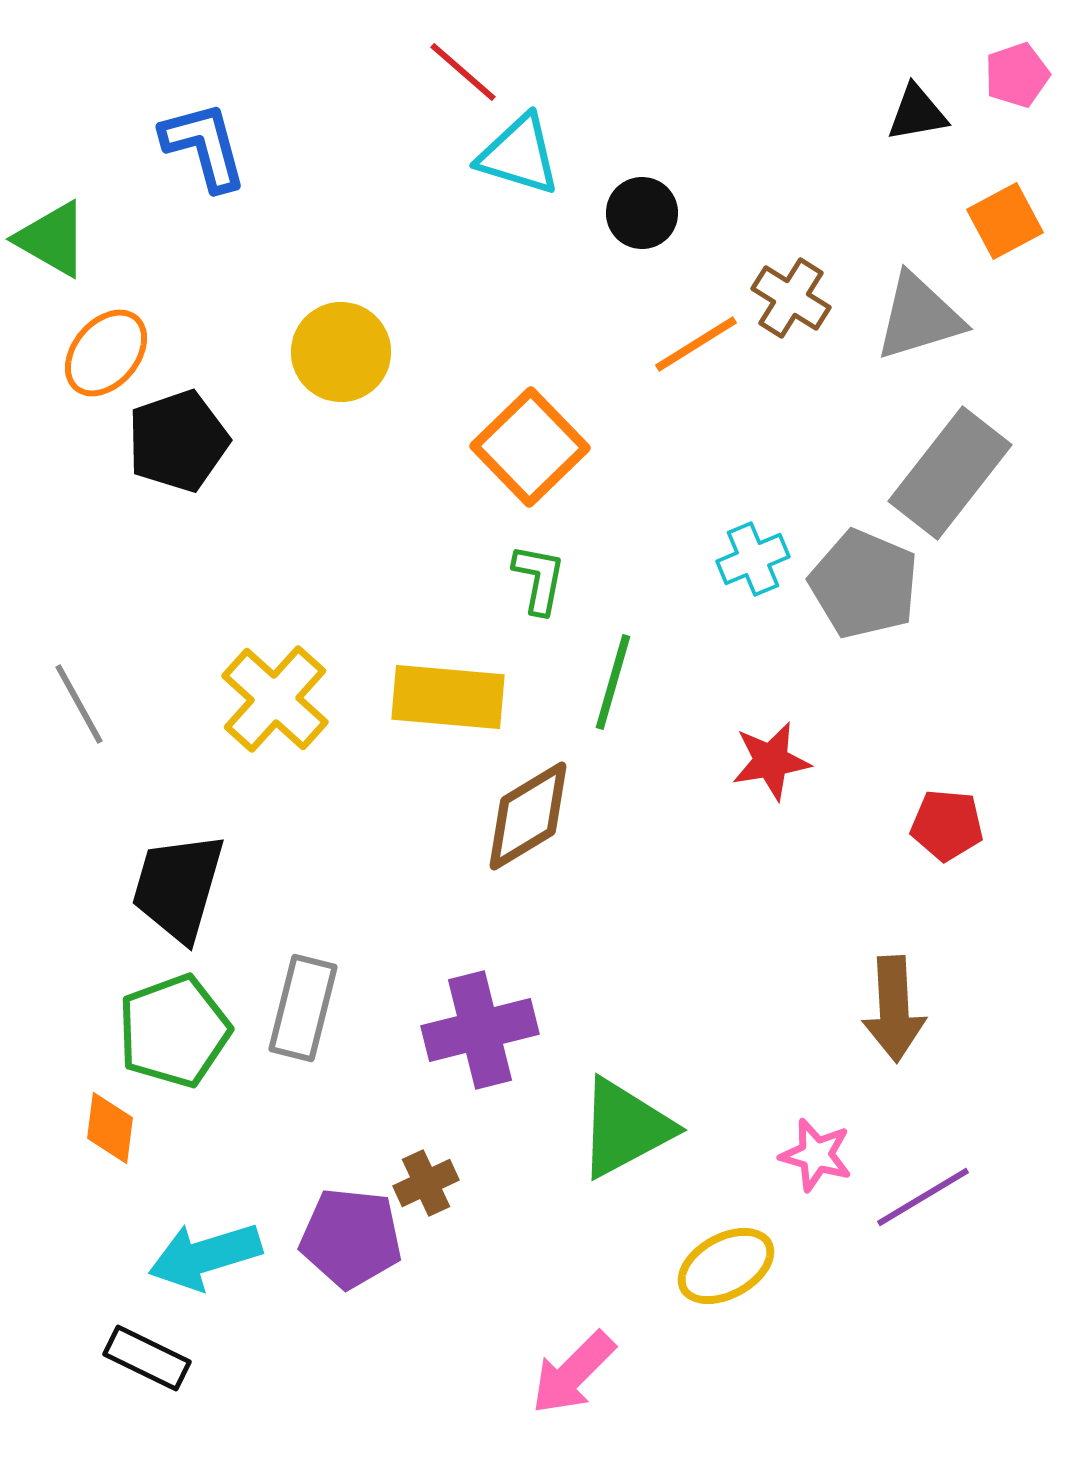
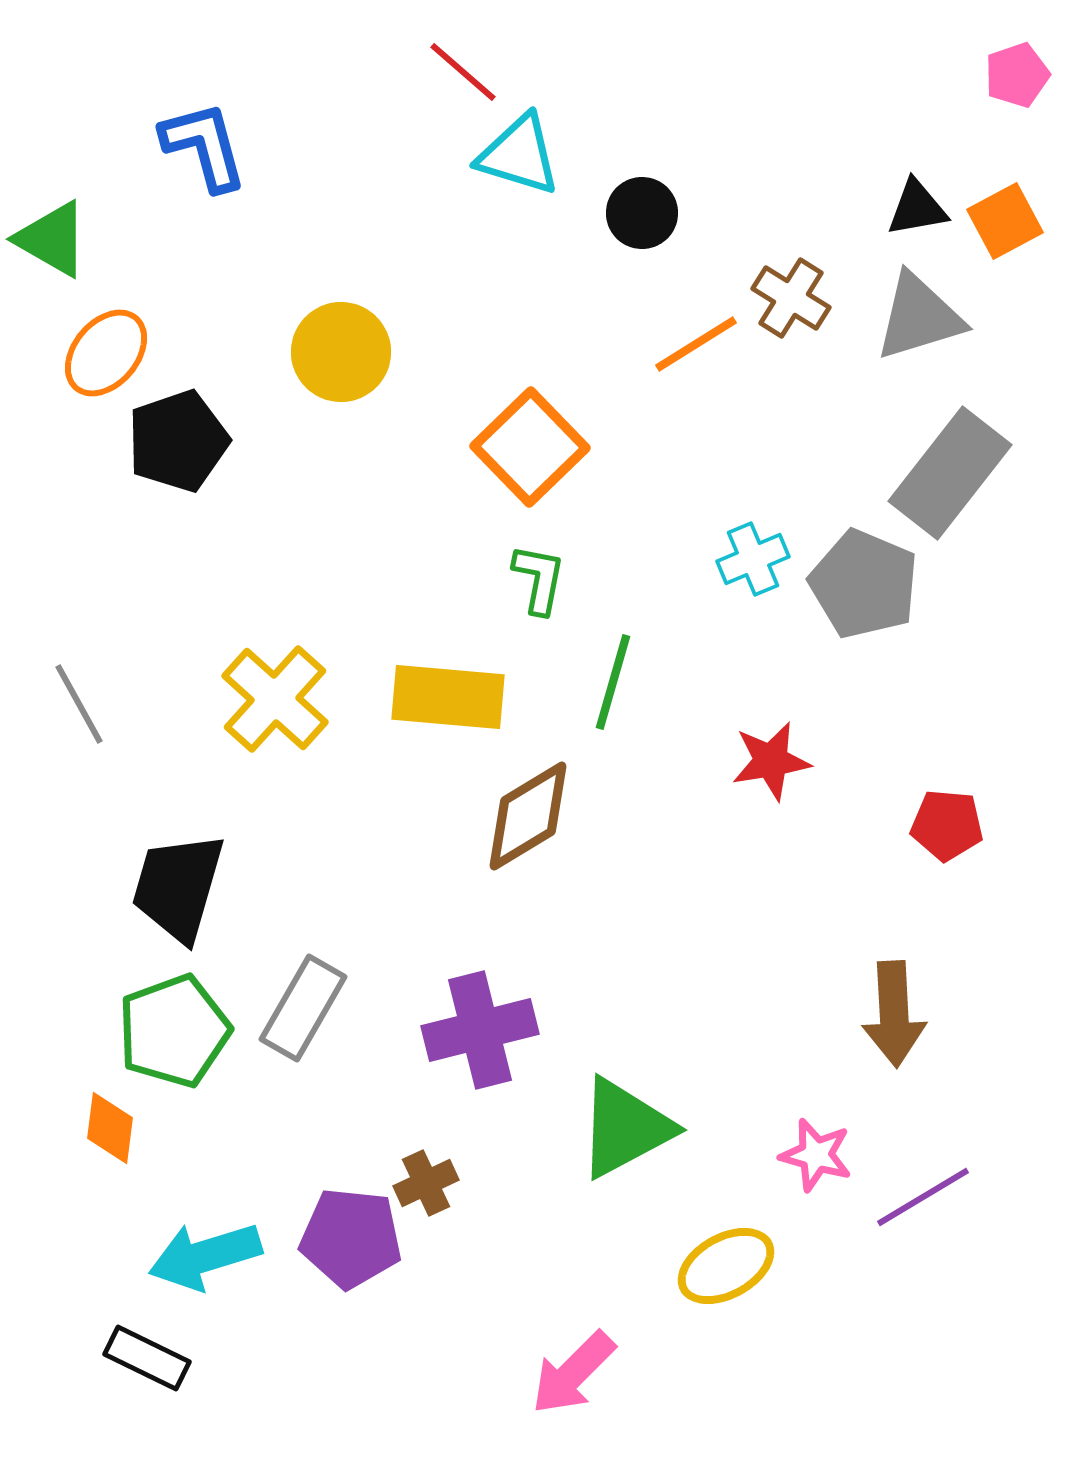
black triangle at (917, 113): moved 95 px down
gray rectangle at (303, 1008): rotated 16 degrees clockwise
brown arrow at (894, 1009): moved 5 px down
